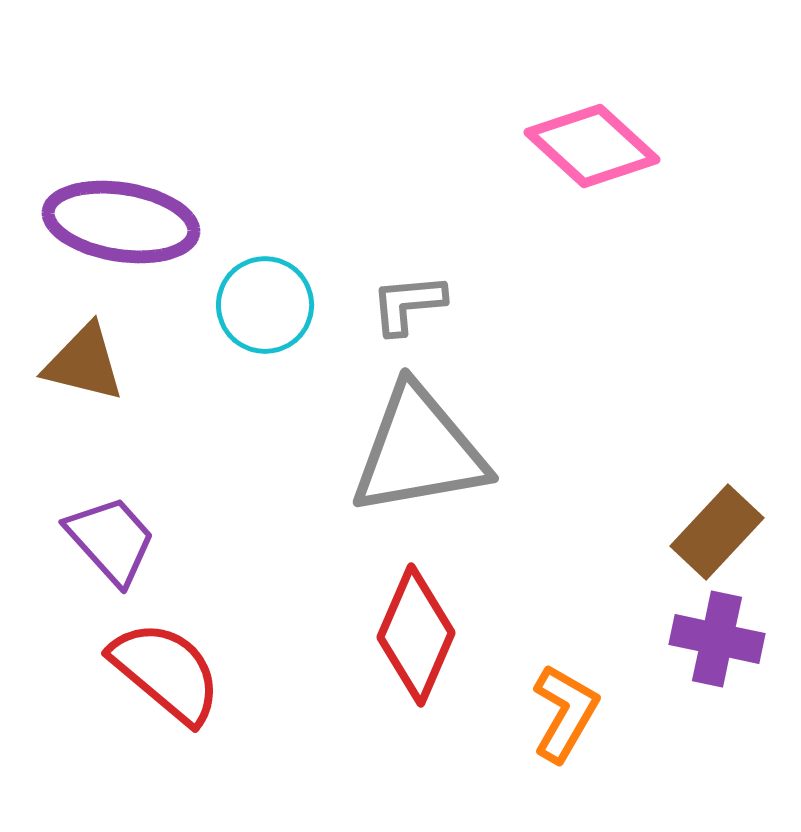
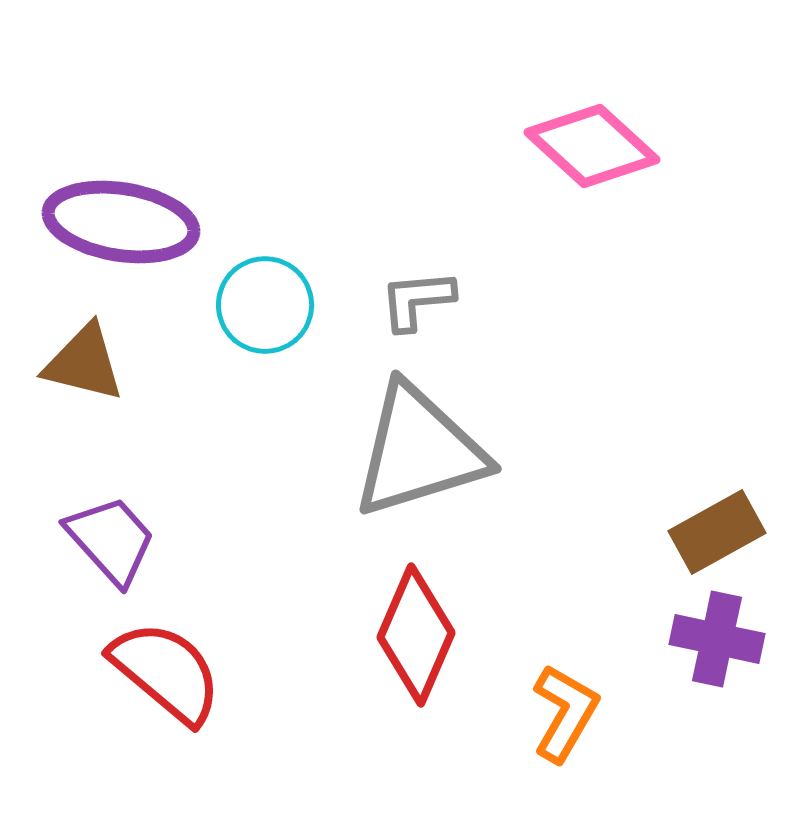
gray L-shape: moved 9 px right, 4 px up
gray triangle: rotated 7 degrees counterclockwise
brown rectangle: rotated 18 degrees clockwise
